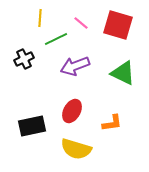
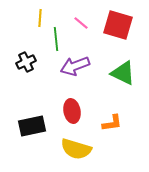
green line: rotated 70 degrees counterclockwise
black cross: moved 2 px right, 3 px down
red ellipse: rotated 40 degrees counterclockwise
